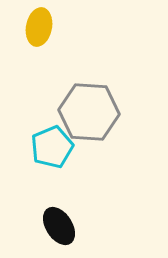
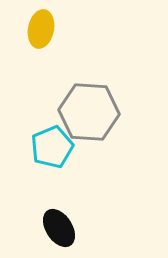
yellow ellipse: moved 2 px right, 2 px down
black ellipse: moved 2 px down
